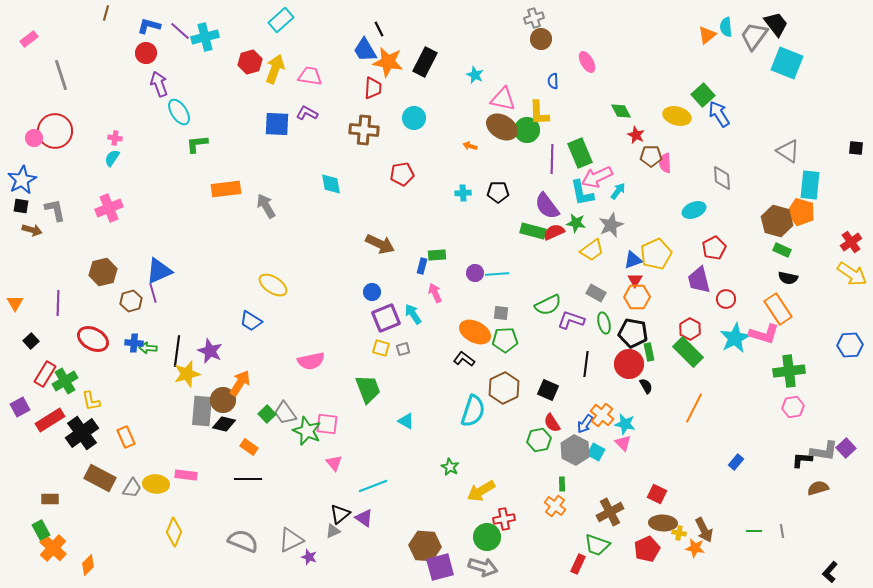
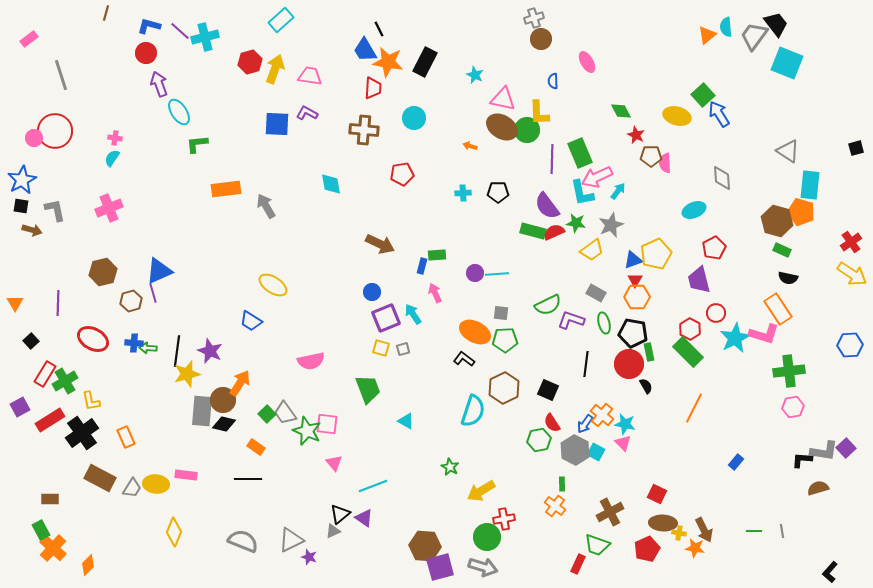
black square at (856, 148): rotated 21 degrees counterclockwise
red circle at (726, 299): moved 10 px left, 14 px down
orange rectangle at (249, 447): moved 7 px right
